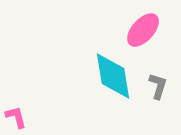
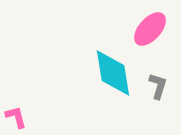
pink ellipse: moved 7 px right, 1 px up
cyan diamond: moved 3 px up
